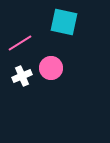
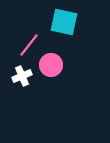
pink line: moved 9 px right, 2 px down; rotated 20 degrees counterclockwise
pink circle: moved 3 px up
